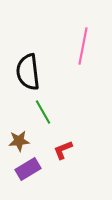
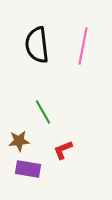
black semicircle: moved 9 px right, 27 px up
purple rectangle: rotated 40 degrees clockwise
